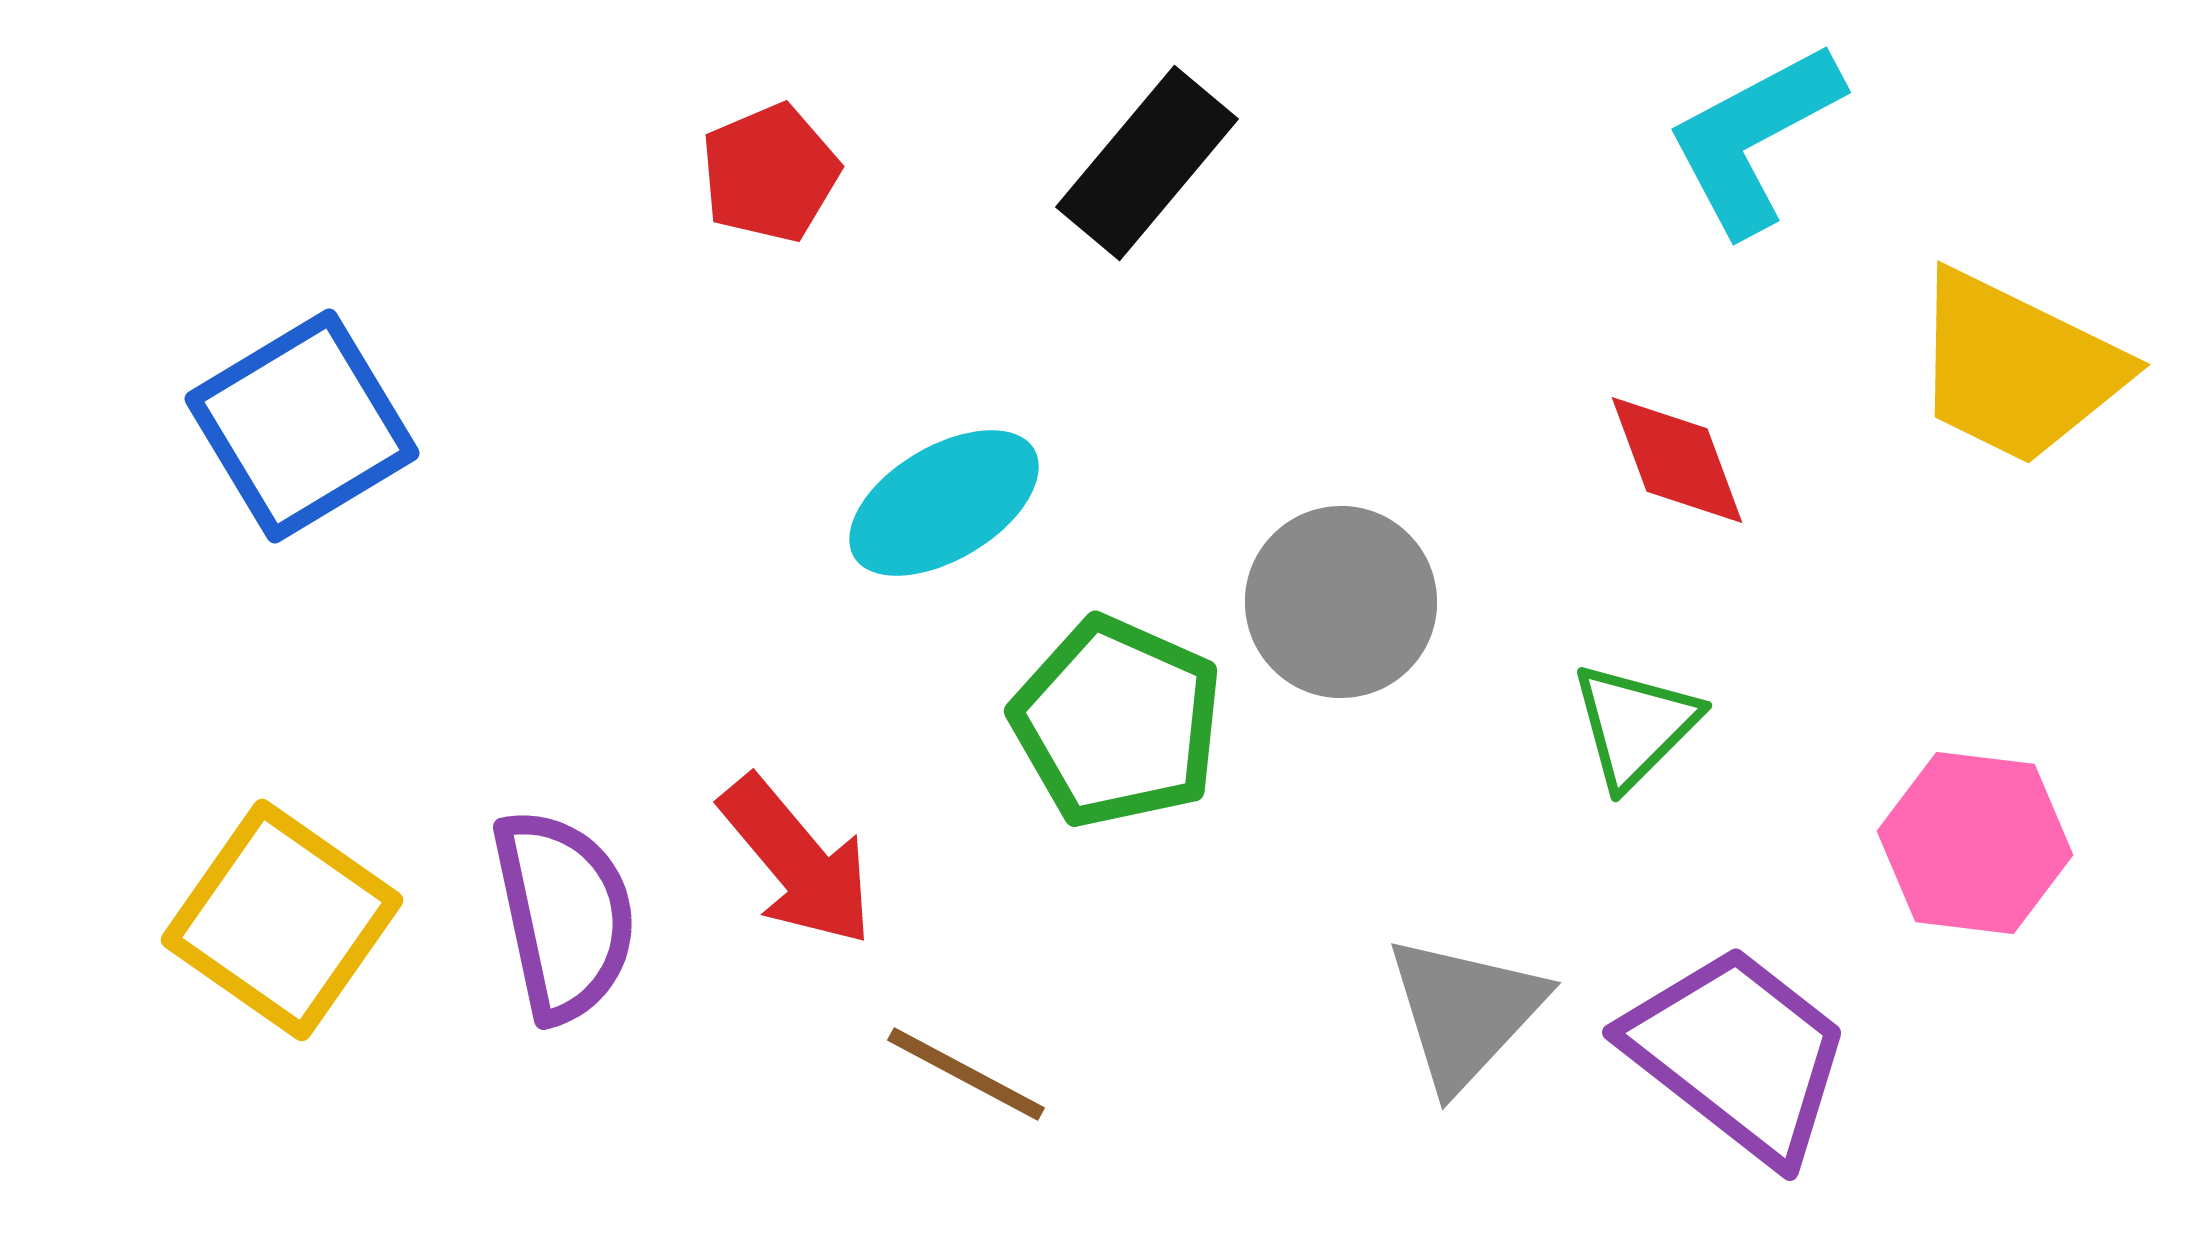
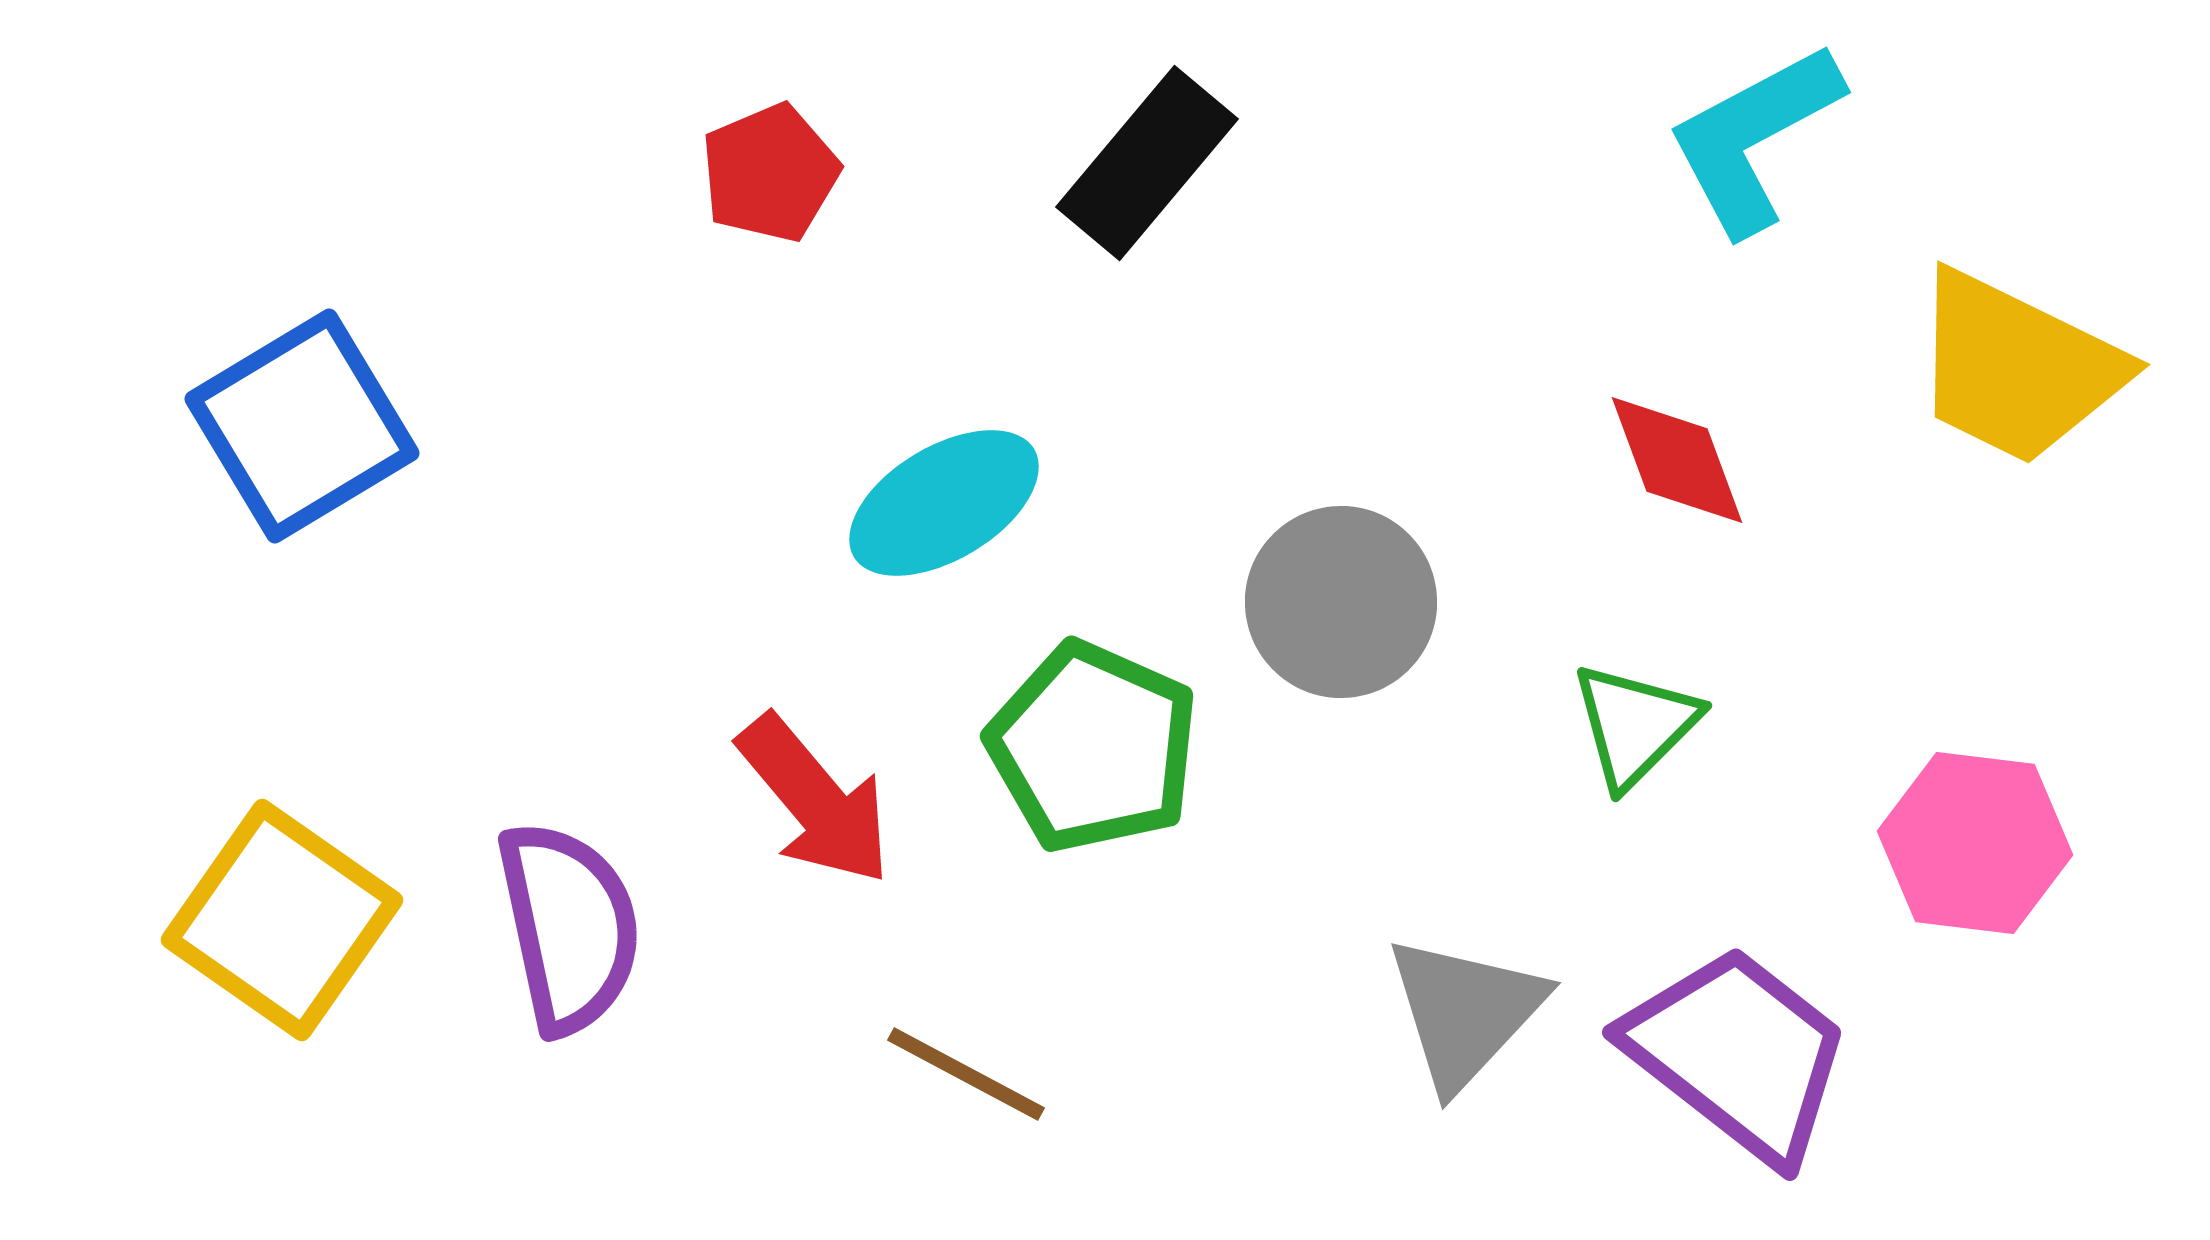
green pentagon: moved 24 px left, 25 px down
red arrow: moved 18 px right, 61 px up
purple semicircle: moved 5 px right, 12 px down
